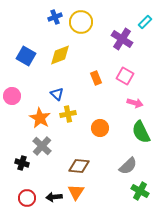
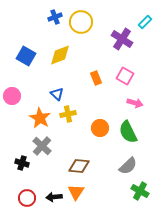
green semicircle: moved 13 px left
